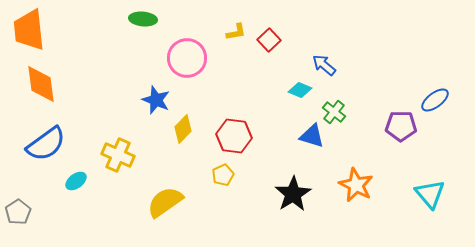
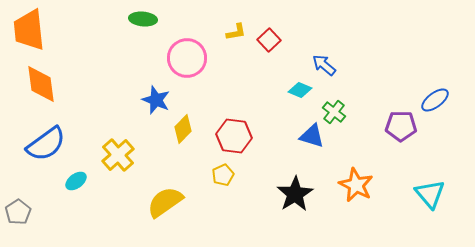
yellow cross: rotated 24 degrees clockwise
black star: moved 2 px right
